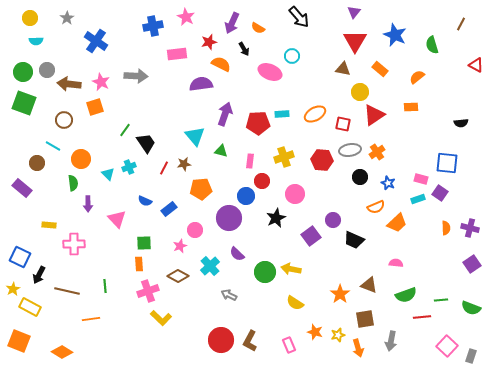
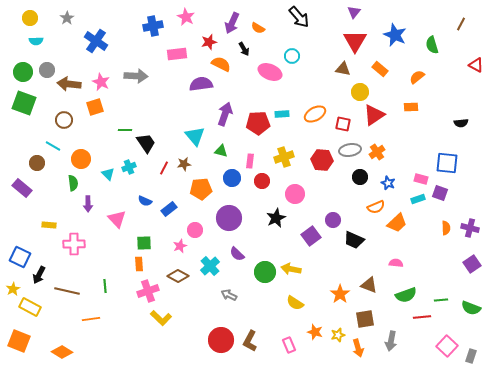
green line at (125, 130): rotated 56 degrees clockwise
purple square at (440, 193): rotated 14 degrees counterclockwise
blue circle at (246, 196): moved 14 px left, 18 px up
